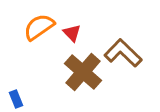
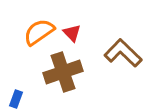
orange semicircle: moved 5 px down
brown cross: moved 20 px left; rotated 30 degrees clockwise
blue rectangle: rotated 42 degrees clockwise
